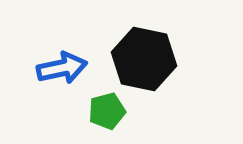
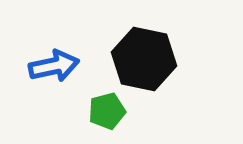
blue arrow: moved 8 px left, 2 px up
